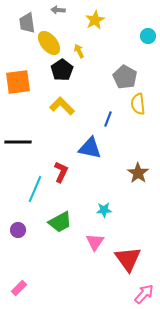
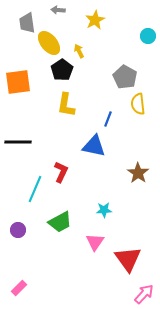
yellow L-shape: moved 4 px right, 1 px up; rotated 125 degrees counterclockwise
blue triangle: moved 4 px right, 2 px up
